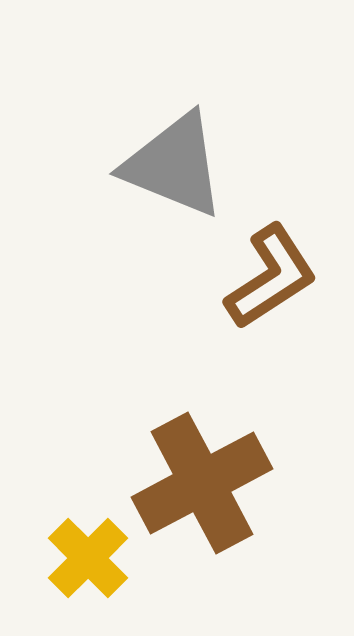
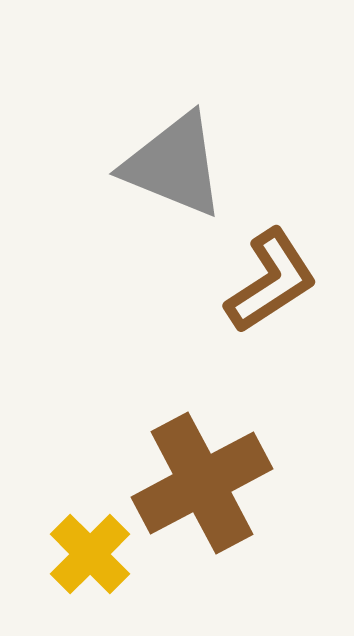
brown L-shape: moved 4 px down
yellow cross: moved 2 px right, 4 px up
